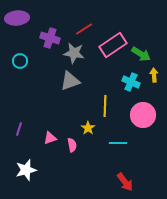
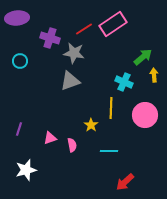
pink rectangle: moved 21 px up
green arrow: moved 2 px right, 3 px down; rotated 72 degrees counterclockwise
cyan cross: moved 7 px left
yellow line: moved 6 px right, 2 px down
pink circle: moved 2 px right
yellow star: moved 3 px right, 3 px up
cyan line: moved 9 px left, 8 px down
red arrow: rotated 84 degrees clockwise
